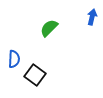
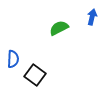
green semicircle: moved 10 px right; rotated 18 degrees clockwise
blue semicircle: moved 1 px left
